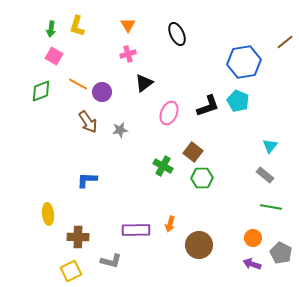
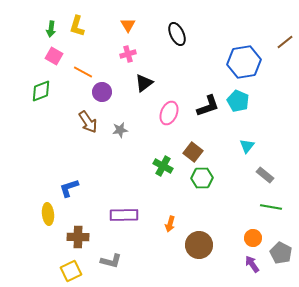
orange line: moved 5 px right, 12 px up
cyan triangle: moved 23 px left
blue L-shape: moved 18 px left, 8 px down; rotated 20 degrees counterclockwise
purple rectangle: moved 12 px left, 15 px up
purple arrow: rotated 36 degrees clockwise
